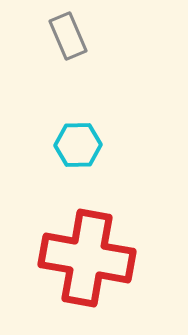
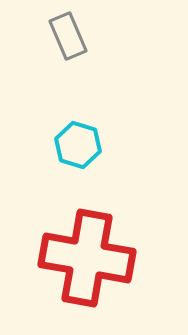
cyan hexagon: rotated 18 degrees clockwise
